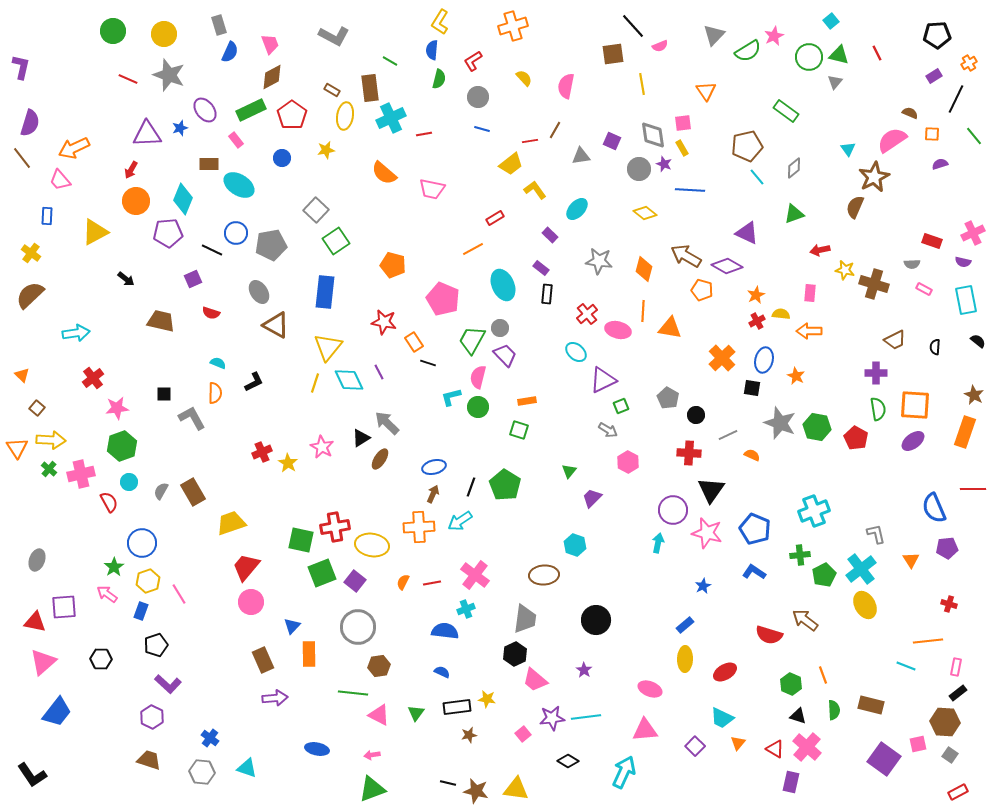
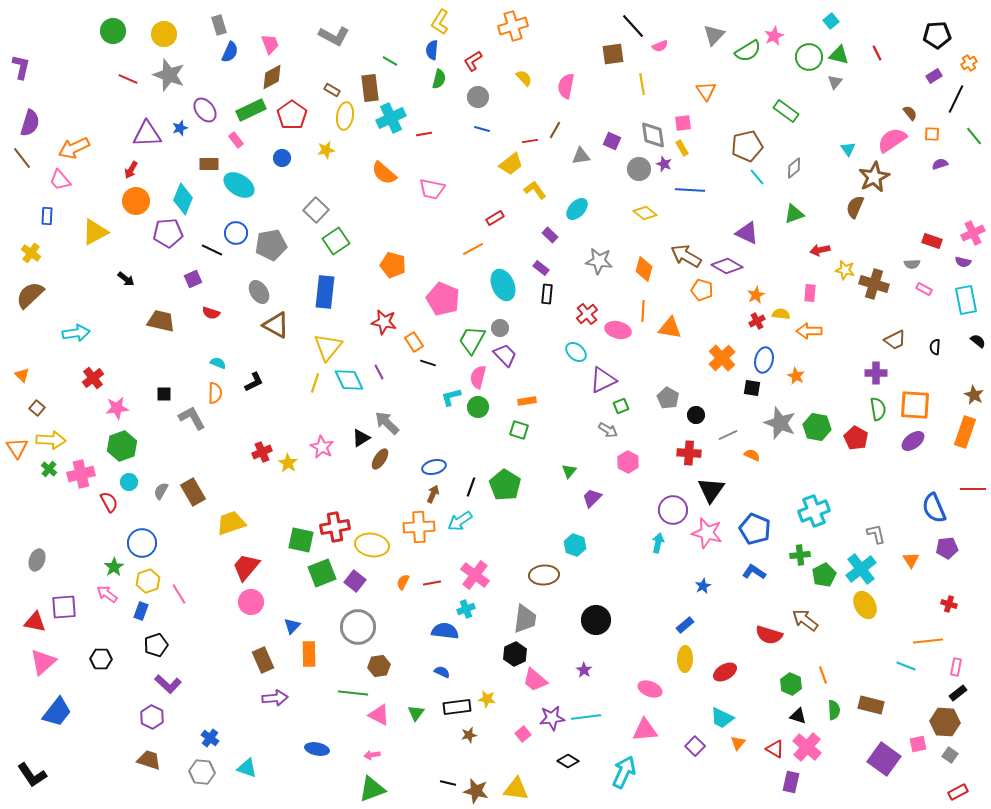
brown semicircle at (910, 113): rotated 28 degrees clockwise
